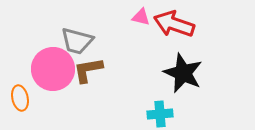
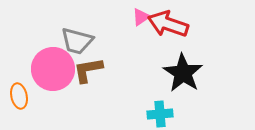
pink triangle: rotated 48 degrees counterclockwise
red arrow: moved 6 px left
black star: rotated 9 degrees clockwise
orange ellipse: moved 1 px left, 2 px up
